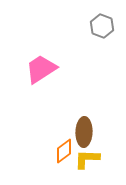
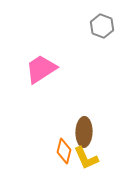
orange diamond: rotated 40 degrees counterclockwise
yellow L-shape: moved 1 px left, 1 px up; rotated 116 degrees counterclockwise
